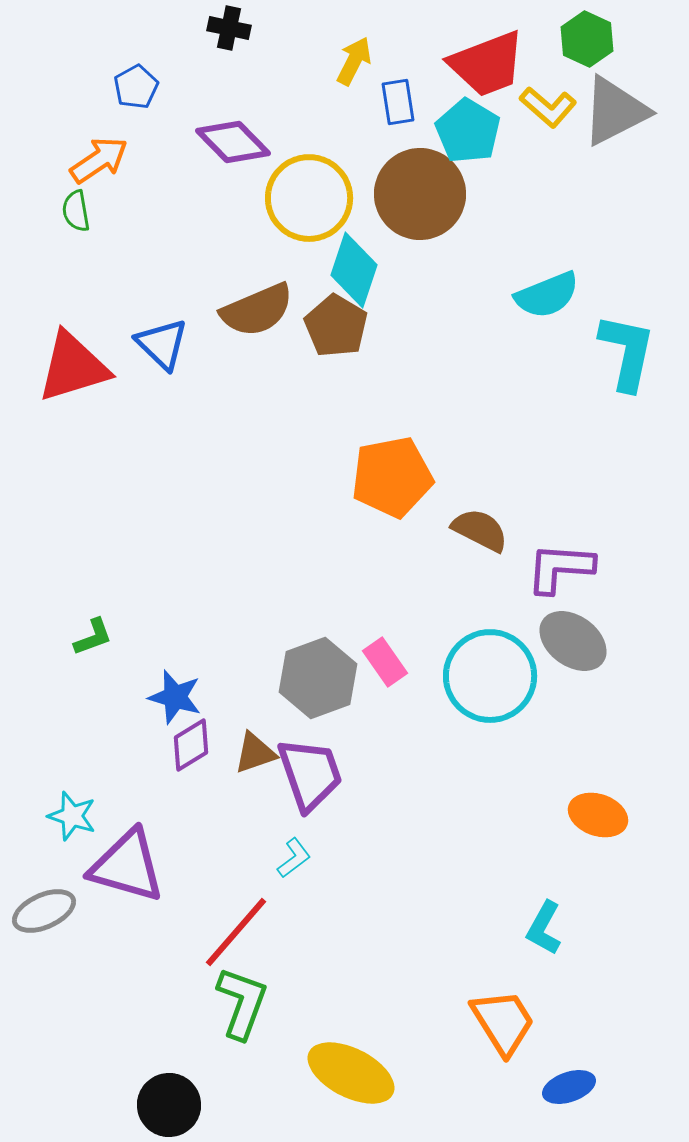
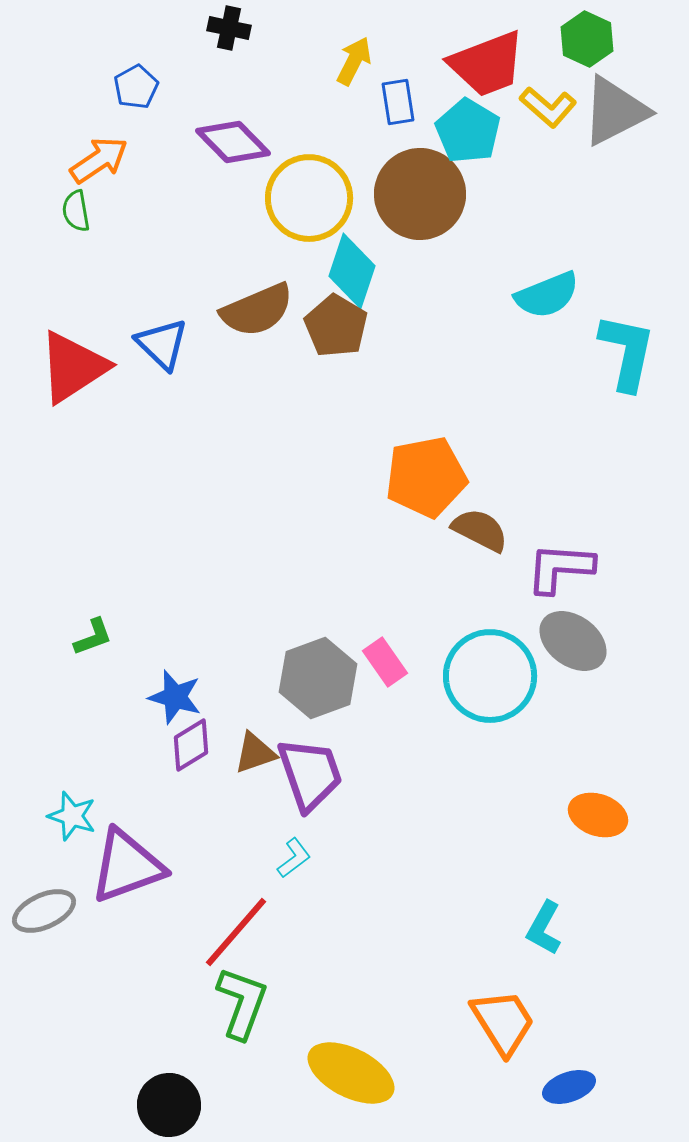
cyan diamond at (354, 270): moved 2 px left, 1 px down
red triangle at (73, 367): rotated 16 degrees counterclockwise
orange pentagon at (392, 477): moved 34 px right
purple triangle at (127, 866): rotated 36 degrees counterclockwise
